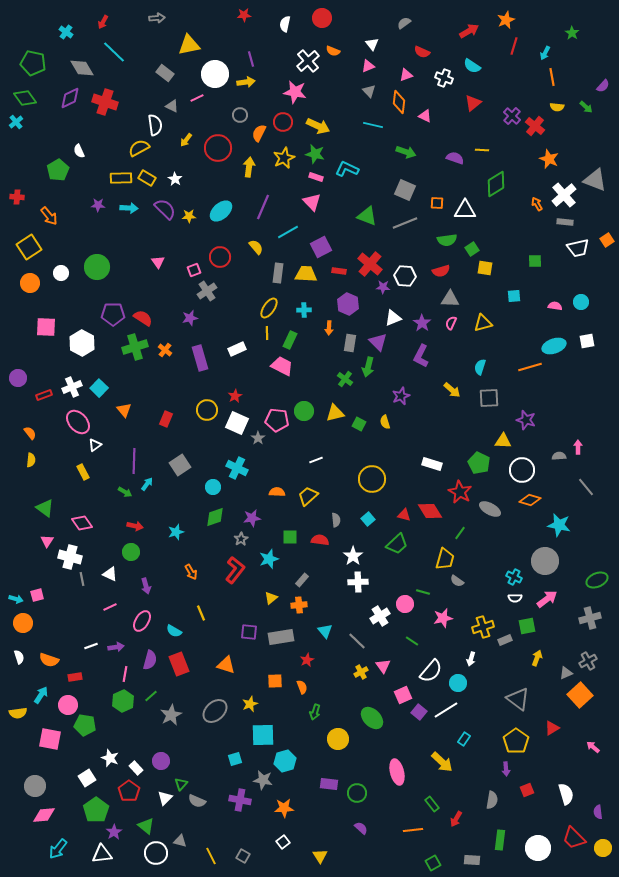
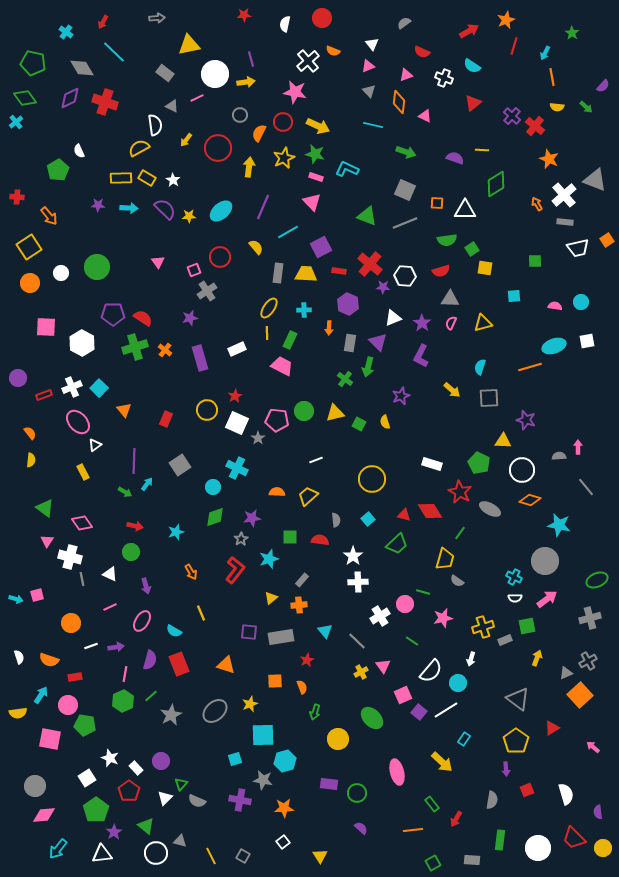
white star at (175, 179): moved 2 px left, 1 px down
orange circle at (23, 623): moved 48 px right
